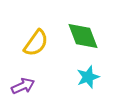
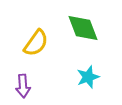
green diamond: moved 8 px up
purple arrow: rotated 110 degrees clockwise
